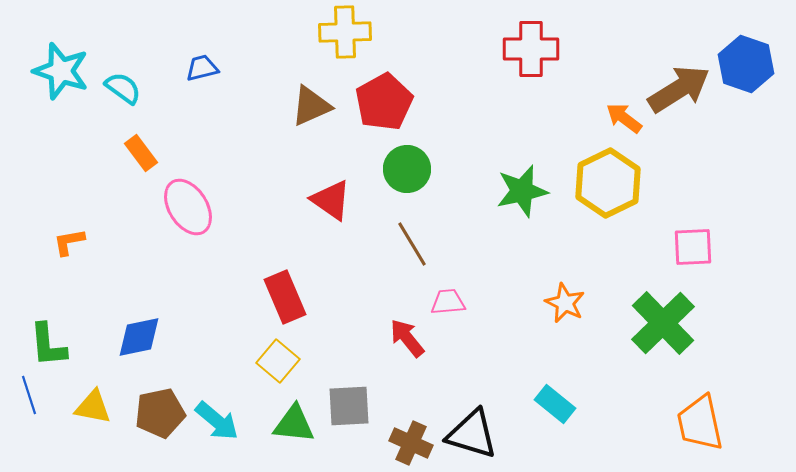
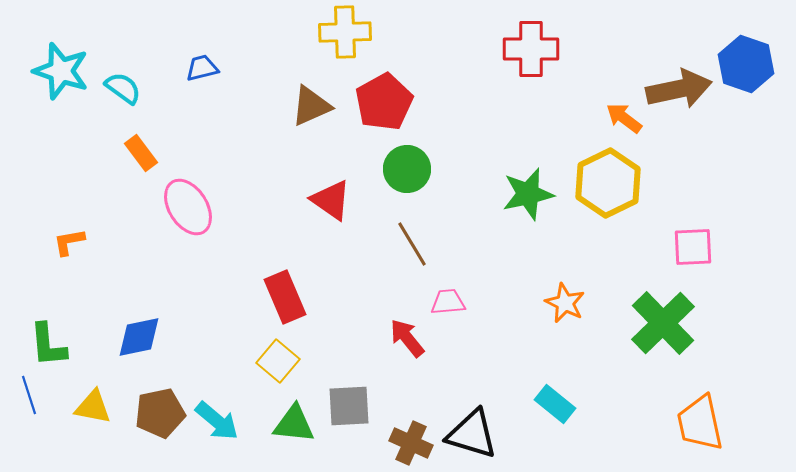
brown arrow: rotated 20 degrees clockwise
green star: moved 6 px right, 3 px down
